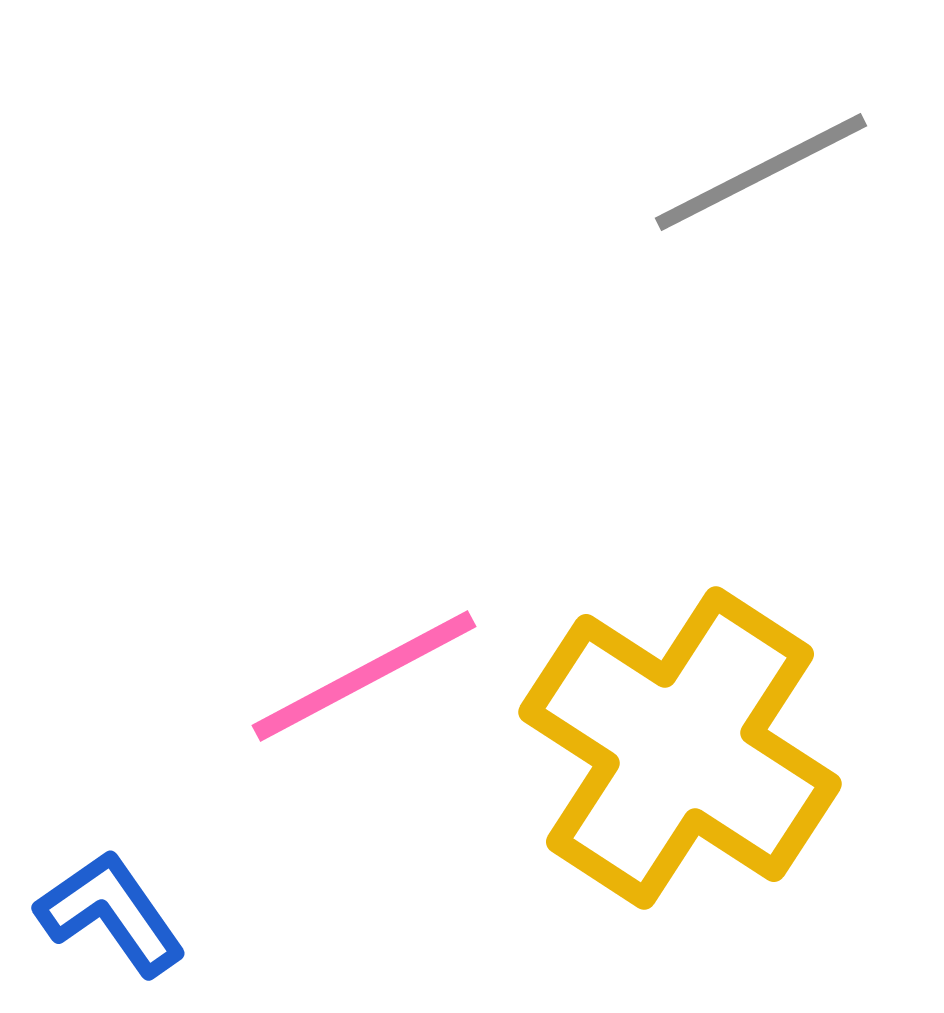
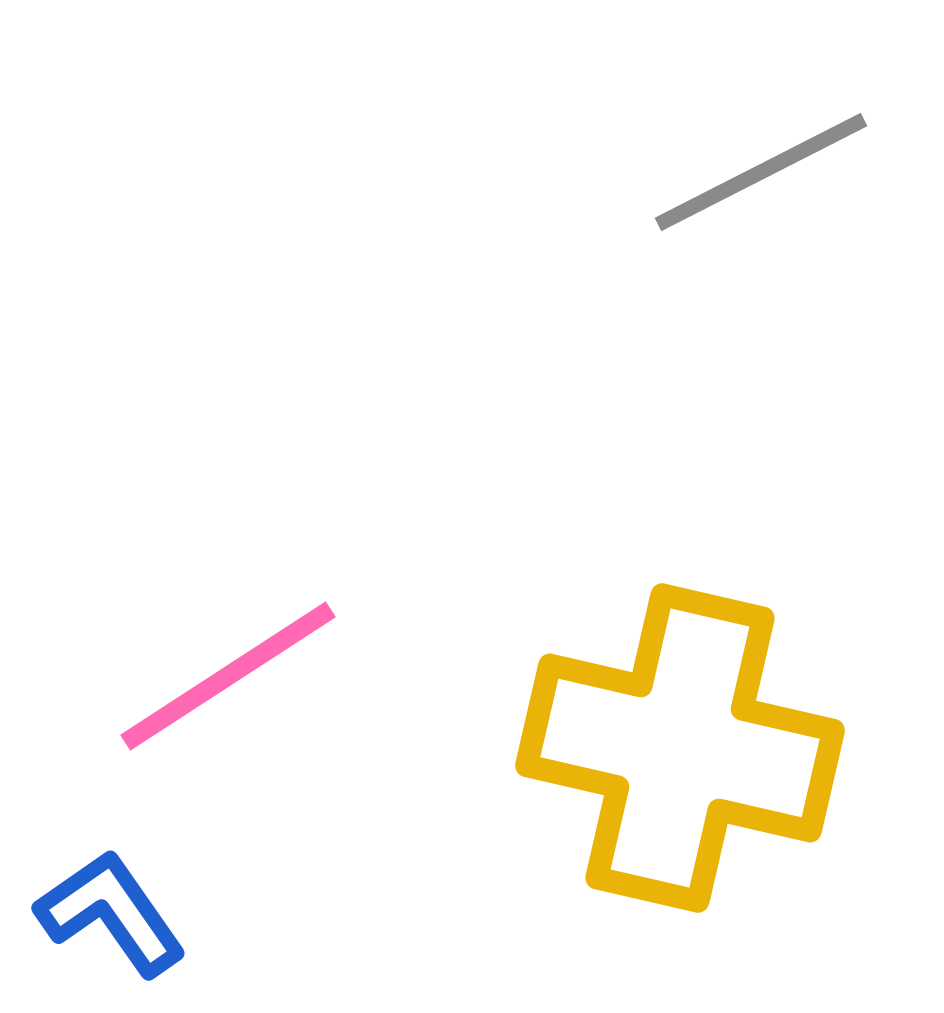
pink line: moved 136 px left; rotated 5 degrees counterclockwise
yellow cross: rotated 20 degrees counterclockwise
